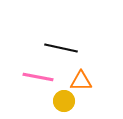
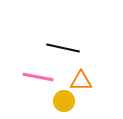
black line: moved 2 px right
